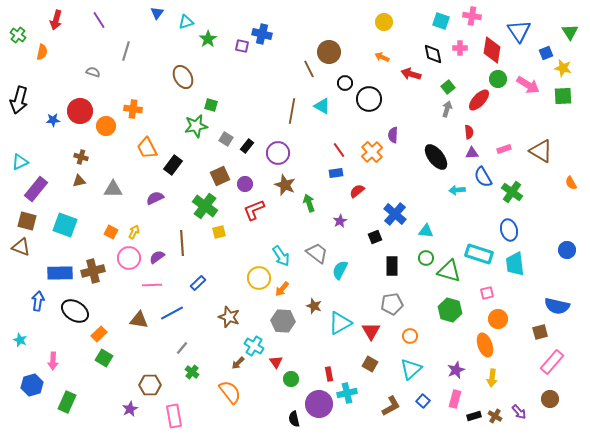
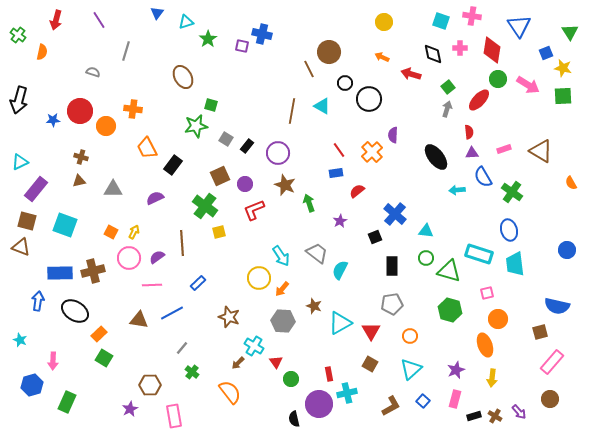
blue triangle at (519, 31): moved 5 px up
